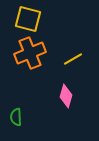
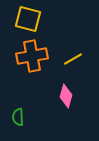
orange cross: moved 2 px right, 3 px down; rotated 12 degrees clockwise
green semicircle: moved 2 px right
